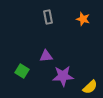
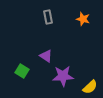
purple triangle: rotated 40 degrees clockwise
